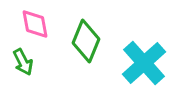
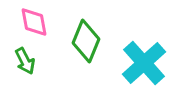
pink diamond: moved 1 px left, 2 px up
green arrow: moved 2 px right, 1 px up
